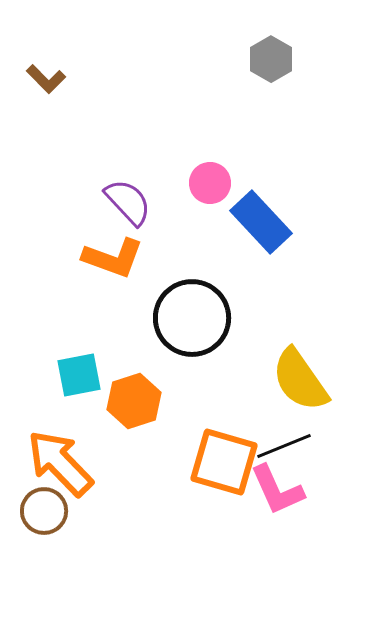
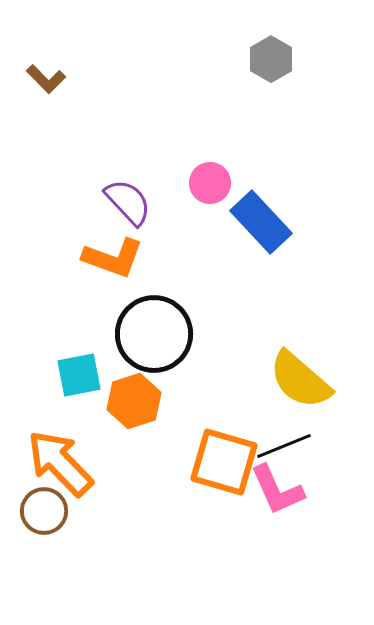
black circle: moved 38 px left, 16 px down
yellow semicircle: rotated 14 degrees counterclockwise
